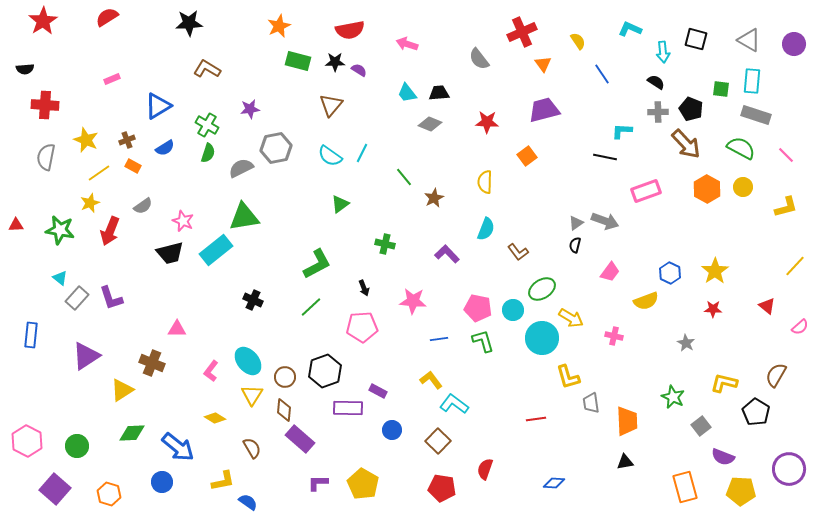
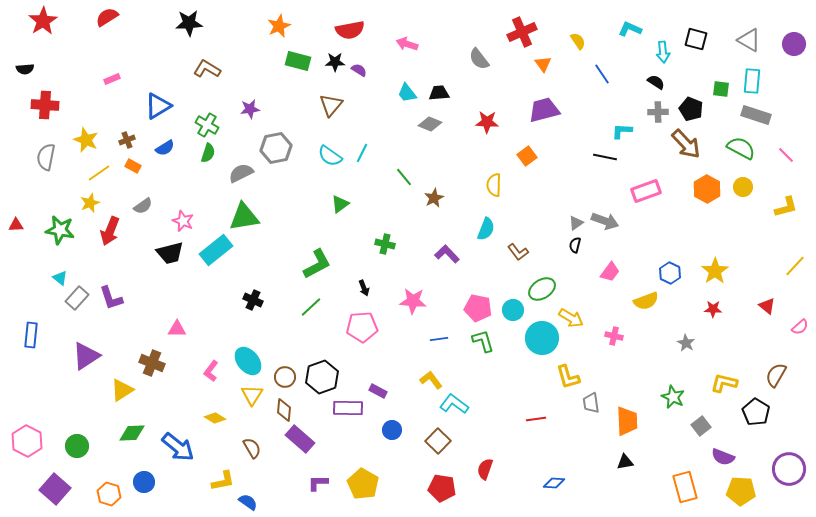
gray semicircle at (241, 168): moved 5 px down
yellow semicircle at (485, 182): moved 9 px right, 3 px down
black hexagon at (325, 371): moved 3 px left, 6 px down
blue circle at (162, 482): moved 18 px left
